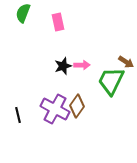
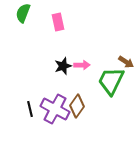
black line: moved 12 px right, 6 px up
